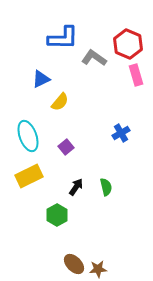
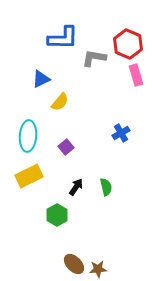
gray L-shape: rotated 25 degrees counterclockwise
cyan ellipse: rotated 24 degrees clockwise
